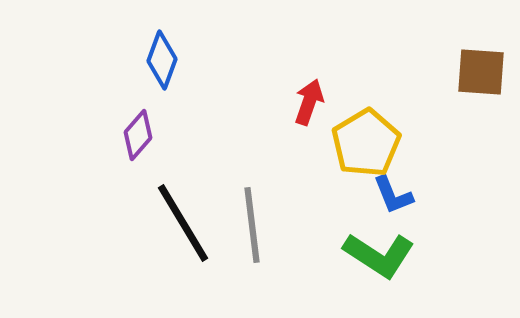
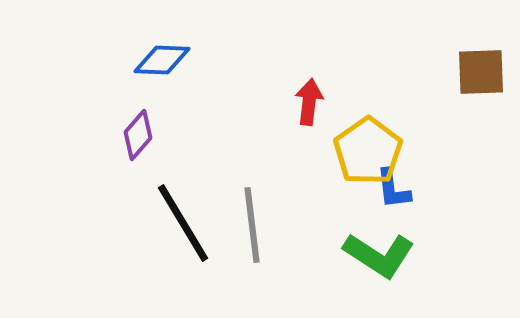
blue diamond: rotated 72 degrees clockwise
brown square: rotated 6 degrees counterclockwise
red arrow: rotated 12 degrees counterclockwise
yellow pentagon: moved 2 px right, 8 px down; rotated 4 degrees counterclockwise
blue L-shape: moved 6 px up; rotated 15 degrees clockwise
